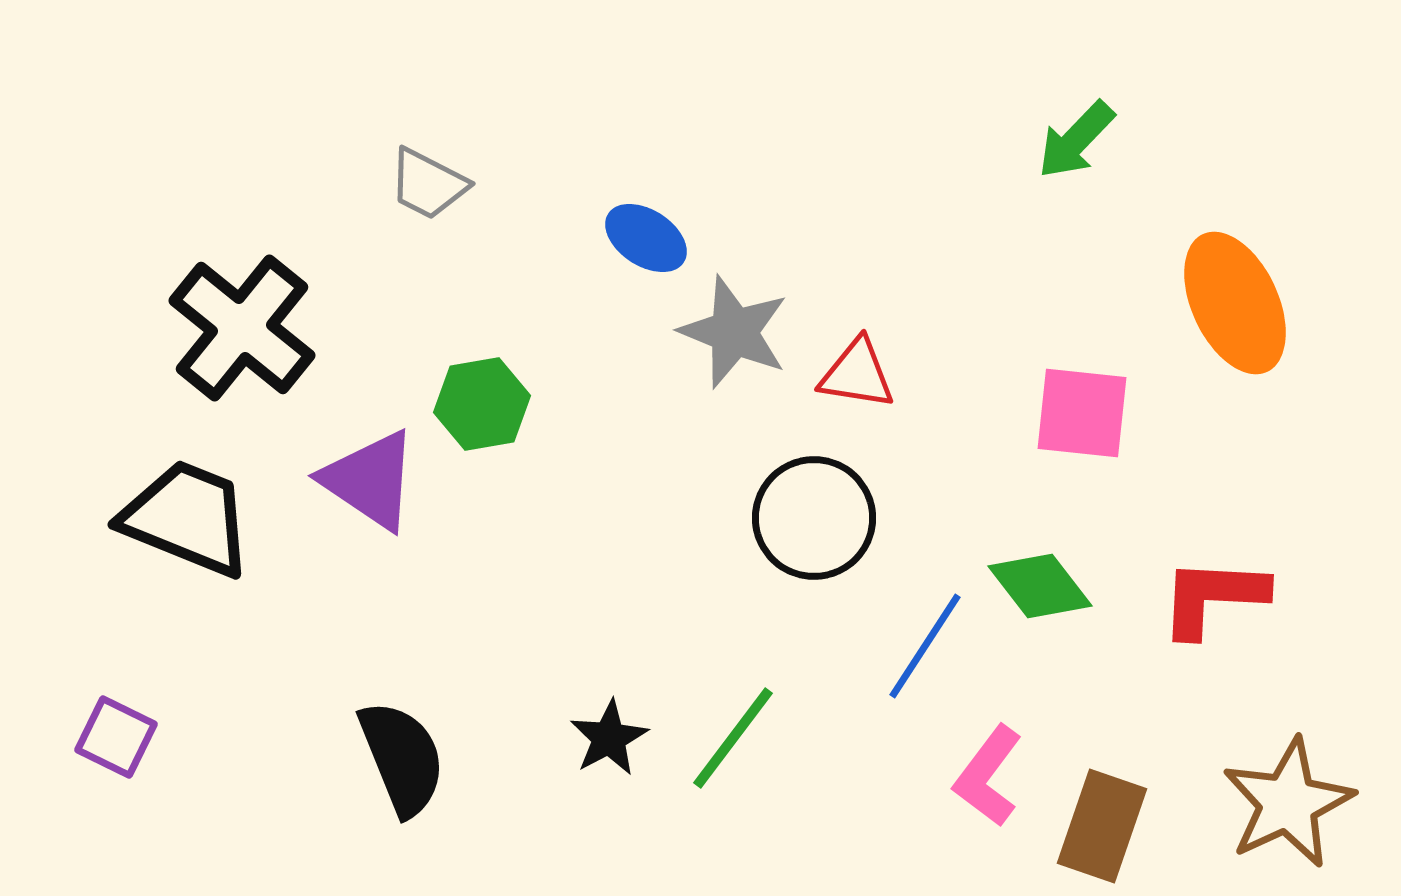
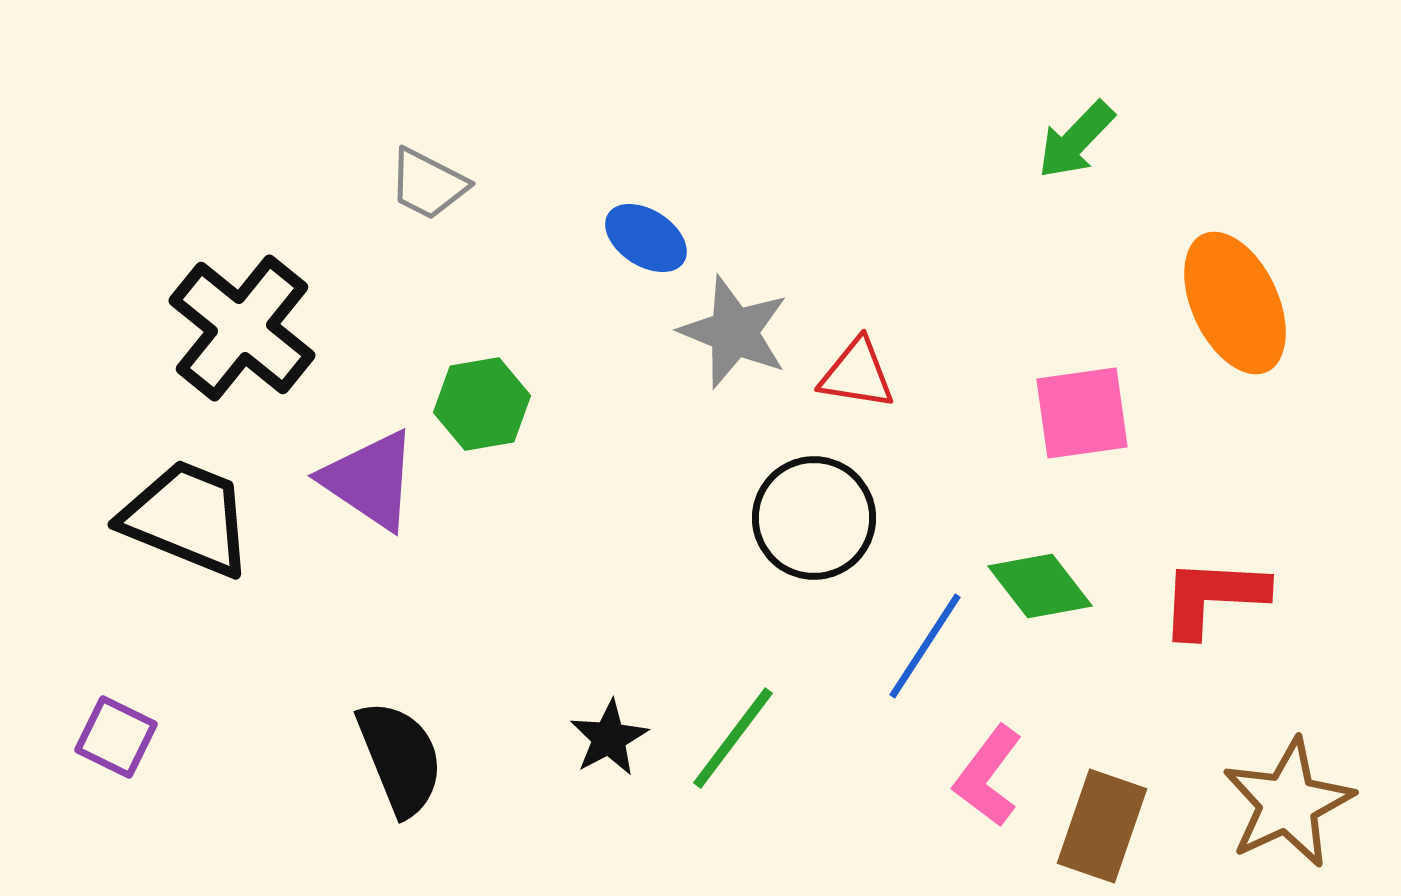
pink square: rotated 14 degrees counterclockwise
black semicircle: moved 2 px left
